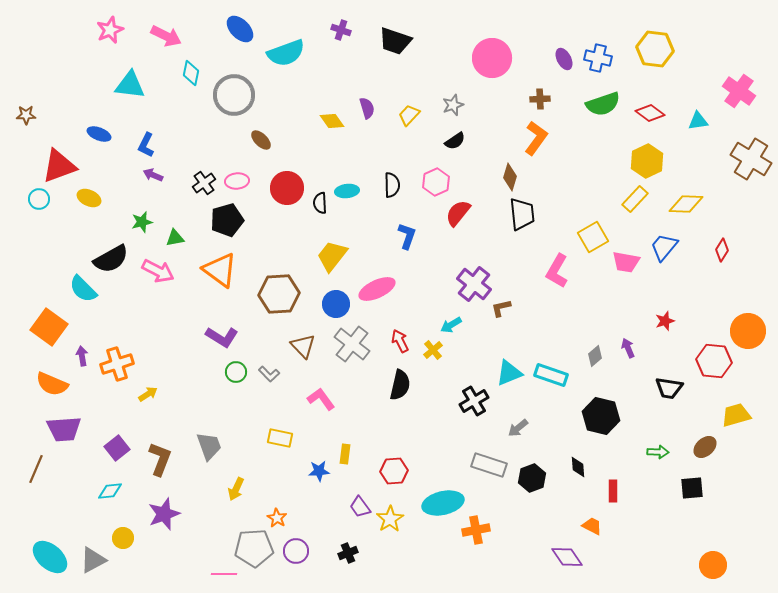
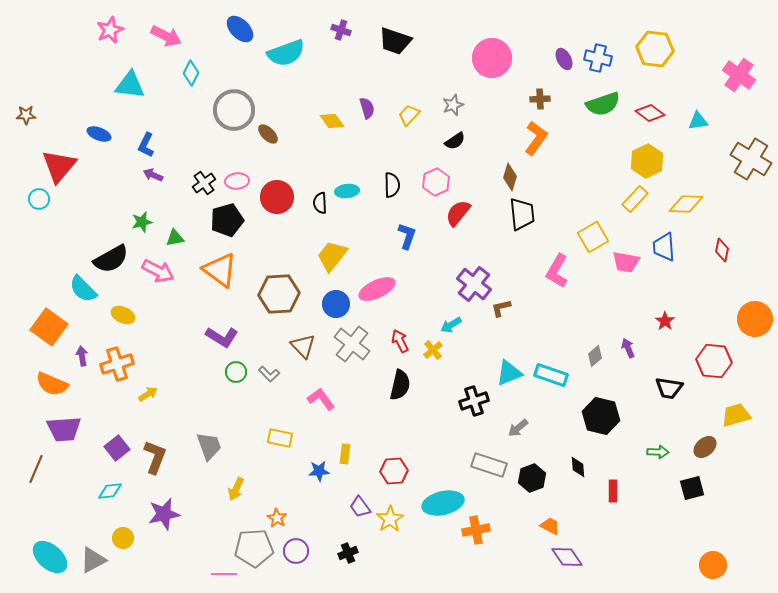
cyan diamond at (191, 73): rotated 15 degrees clockwise
pink cross at (739, 91): moved 16 px up
gray circle at (234, 95): moved 15 px down
brown ellipse at (261, 140): moved 7 px right, 6 px up
red triangle at (59, 166): rotated 30 degrees counterclockwise
red circle at (287, 188): moved 10 px left, 9 px down
yellow ellipse at (89, 198): moved 34 px right, 117 px down
blue trapezoid at (664, 247): rotated 44 degrees counterclockwise
red diamond at (722, 250): rotated 20 degrees counterclockwise
red star at (665, 321): rotated 18 degrees counterclockwise
orange circle at (748, 331): moved 7 px right, 12 px up
black cross at (474, 401): rotated 12 degrees clockwise
brown L-shape at (160, 459): moved 5 px left, 2 px up
black square at (692, 488): rotated 10 degrees counterclockwise
purple star at (164, 514): rotated 8 degrees clockwise
orange trapezoid at (592, 526): moved 42 px left
